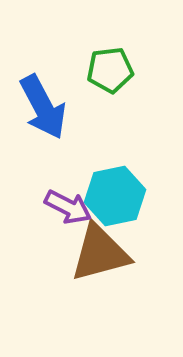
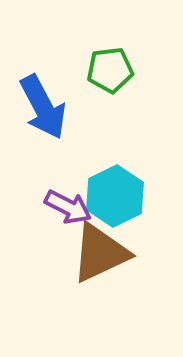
cyan hexagon: rotated 14 degrees counterclockwise
brown triangle: rotated 10 degrees counterclockwise
